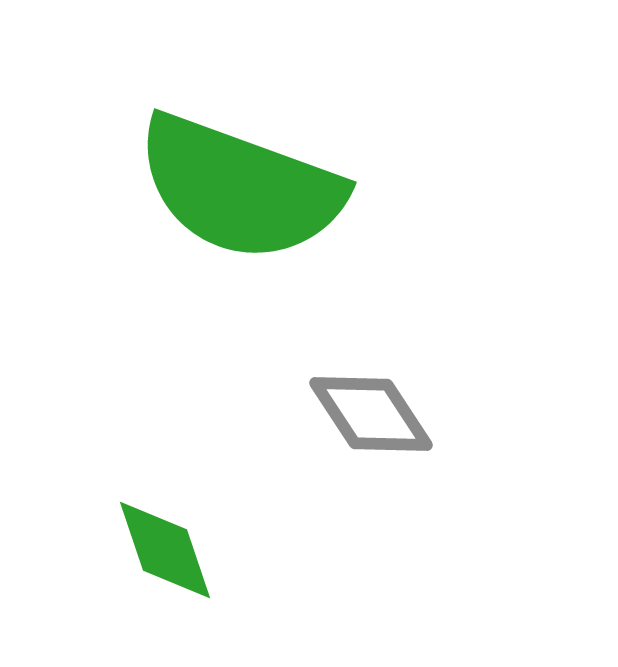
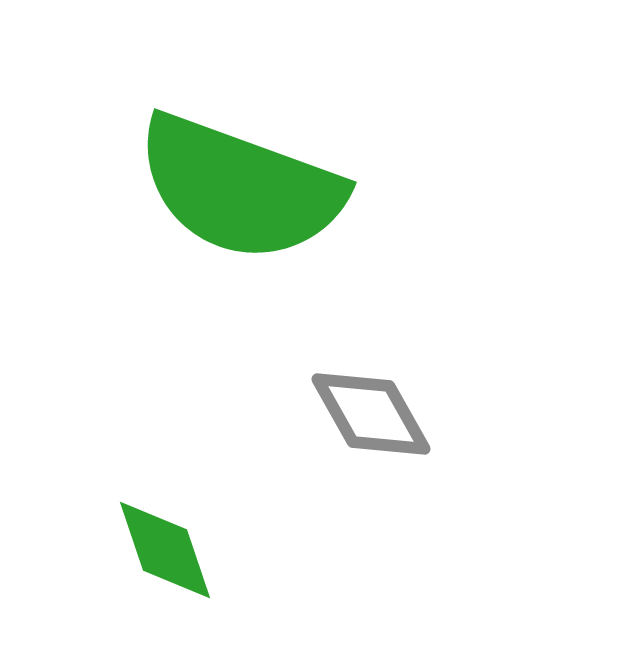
gray diamond: rotated 4 degrees clockwise
